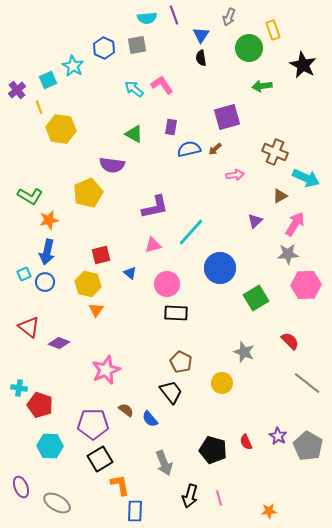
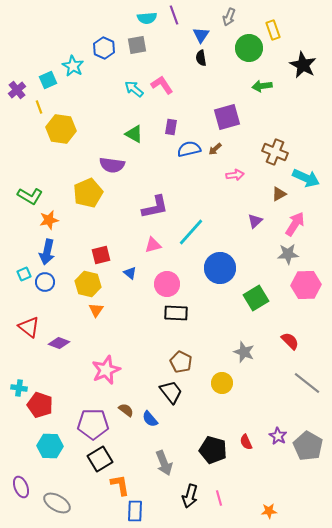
brown triangle at (280, 196): moved 1 px left, 2 px up
